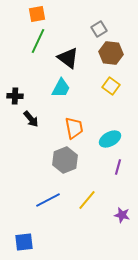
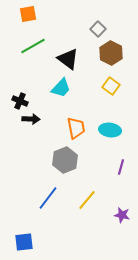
orange square: moved 9 px left
gray square: moved 1 px left; rotated 14 degrees counterclockwise
green line: moved 5 px left, 5 px down; rotated 35 degrees clockwise
brown hexagon: rotated 20 degrees clockwise
black triangle: moved 1 px down
cyan trapezoid: rotated 15 degrees clockwise
black cross: moved 5 px right, 5 px down; rotated 21 degrees clockwise
black arrow: rotated 48 degrees counterclockwise
orange trapezoid: moved 2 px right
cyan ellipse: moved 9 px up; rotated 35 degrees clockwise
purple line: moved 3 px right
blue line: moved 2 px up; rotated 25 degrees counterclockwise
